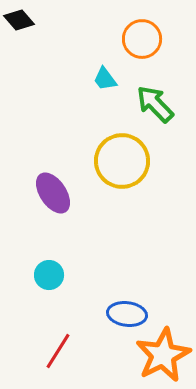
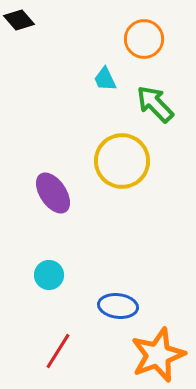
orange circle: moved 2 px right
cyan trapezoid: rotated 12 degrees clockwise
blue ellipse: moved 9 px left, 8 px up
orange star: moved 5 px left; rotated 6 degrees clockwise
